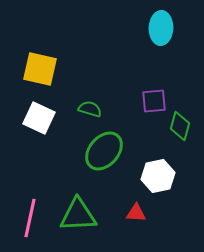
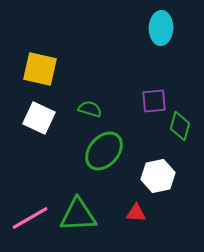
pink line: rotated 48 degrees clockwise
